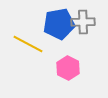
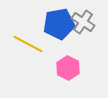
gray cross: rotated 35 degrees clockwise
